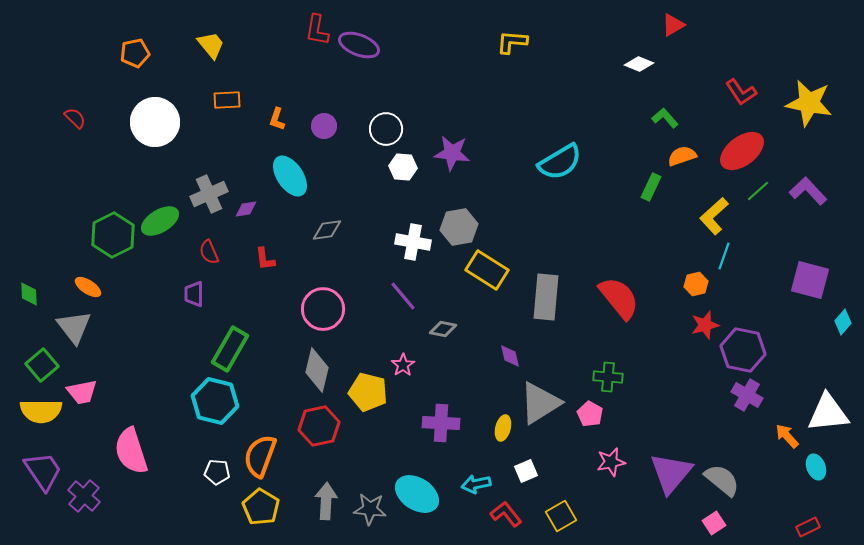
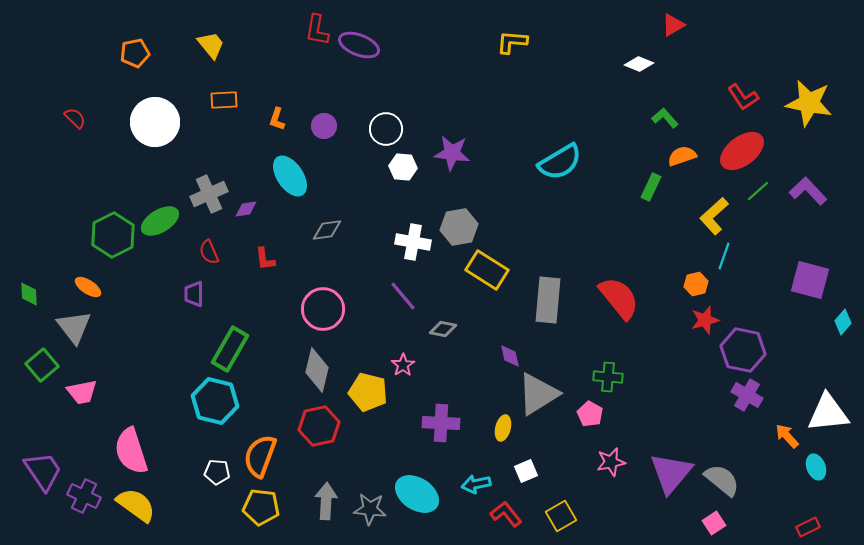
red L-shape at (741, 92): moved 2 px right, 5 px down
orange rectangle at (227, 100): moved 3 px left
gray rectangle at (546, 297): moved 2 px right, 3 px down
red star at (705, 325): moved 5 px up
gray triangle at (540, 403): moved 2 px left, 9 px up
yellow semicircle at (41, 411): moved 95 px right, 94 px down; rotated 144 degrees counterclockwise
purple cross at (84, 496): rotated 16 degrees counterclockwise
yellow pentagon at (261, 507): rotated 24 degrees counterclockwise
